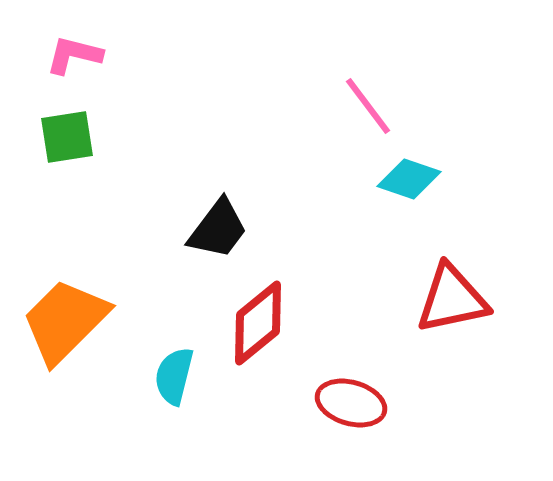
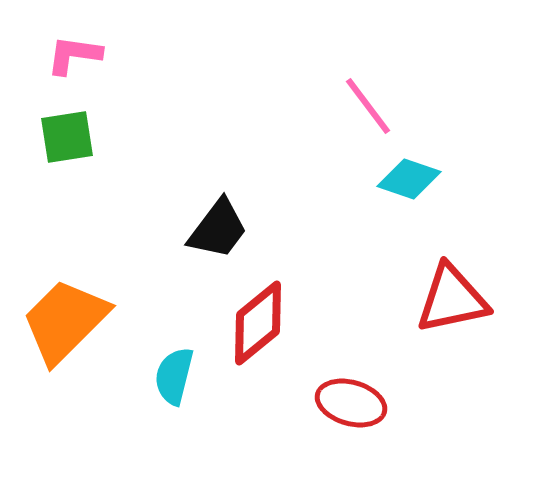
pink L-shape: rotated 6 degrees counterclockwise
